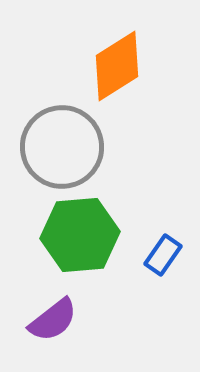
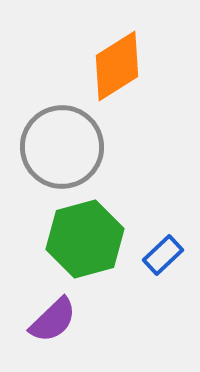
green hexagon: moved 5 px right, 4 px down; rotated 10 degrees counterclockwise
blue rectangle: rotated 12 degrees clockwise
purple semicircle: rotated 6 degrees counterclockwise
